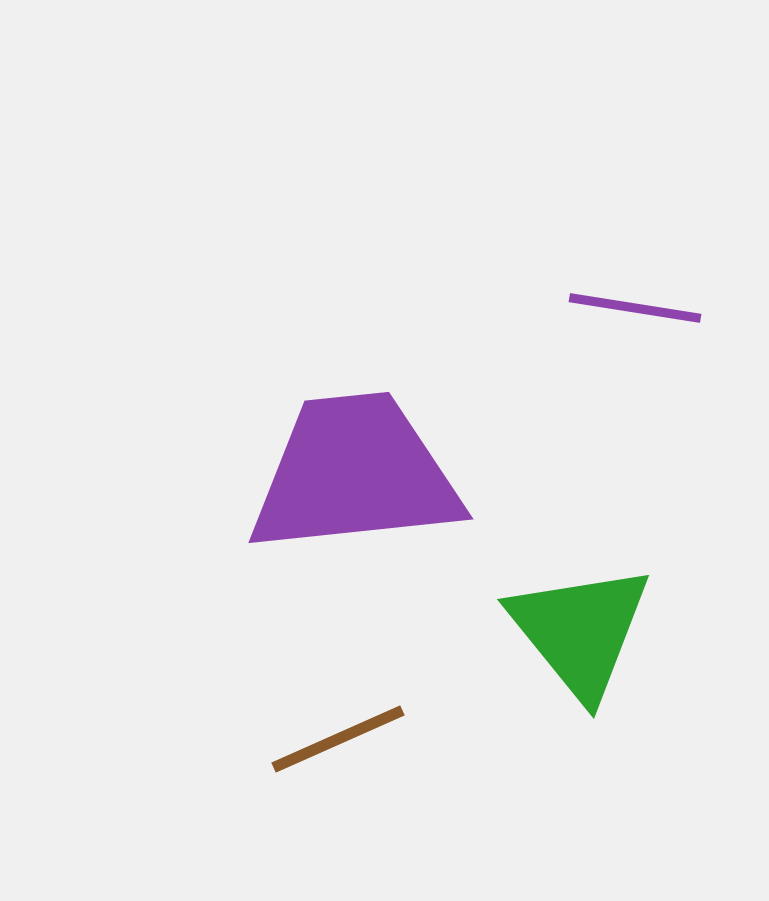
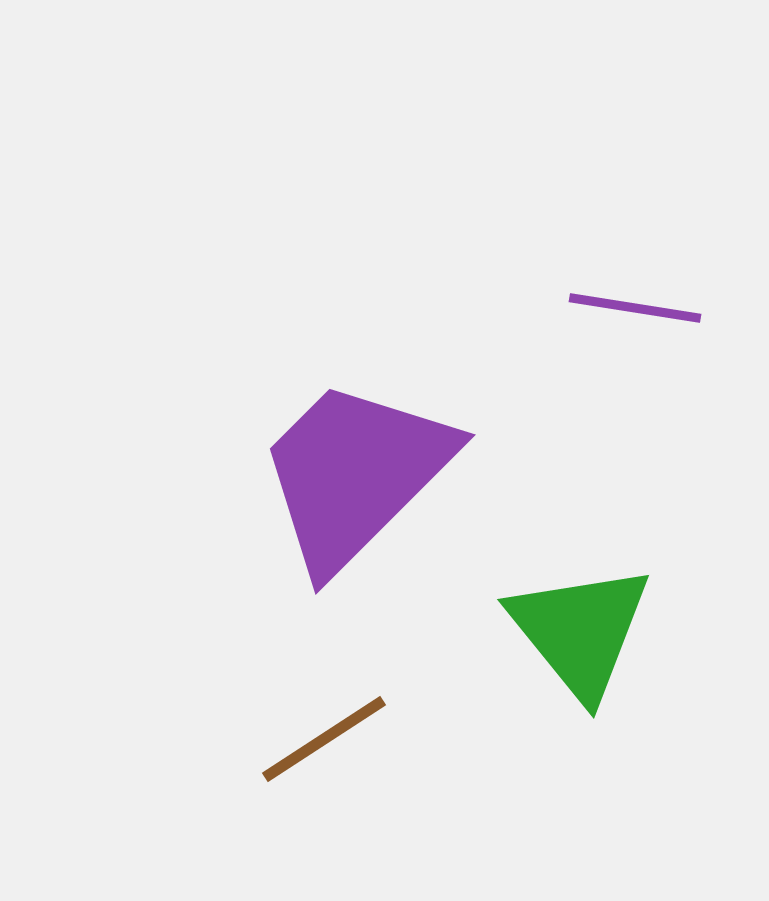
purple trapezoid: rotated 39 degrees counterclockwise
brown line: moved 14 px left; rotated 9 degrees counterclockwise
